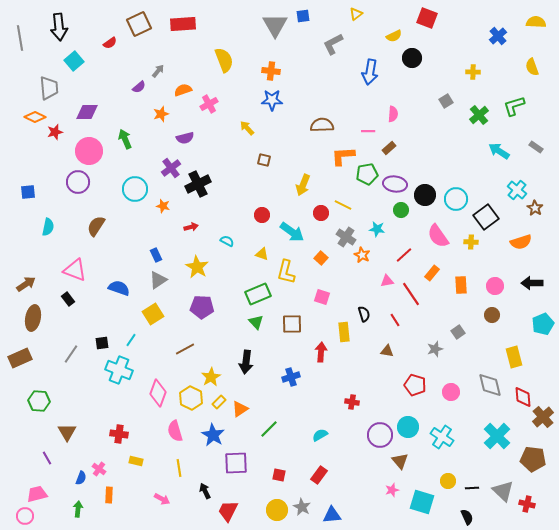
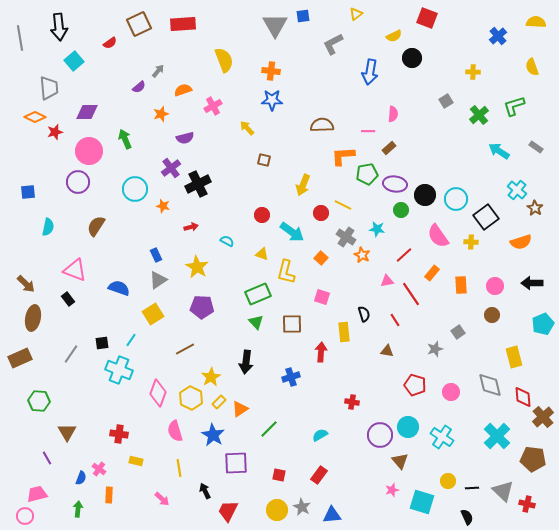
pink cross at (209, 104): moved 4 px right, 2 px down
brown arrow at (26, 284): rotated 78 degrees clockwise
pink arrow at (162, 499): rotated 14 degrees clockwise
